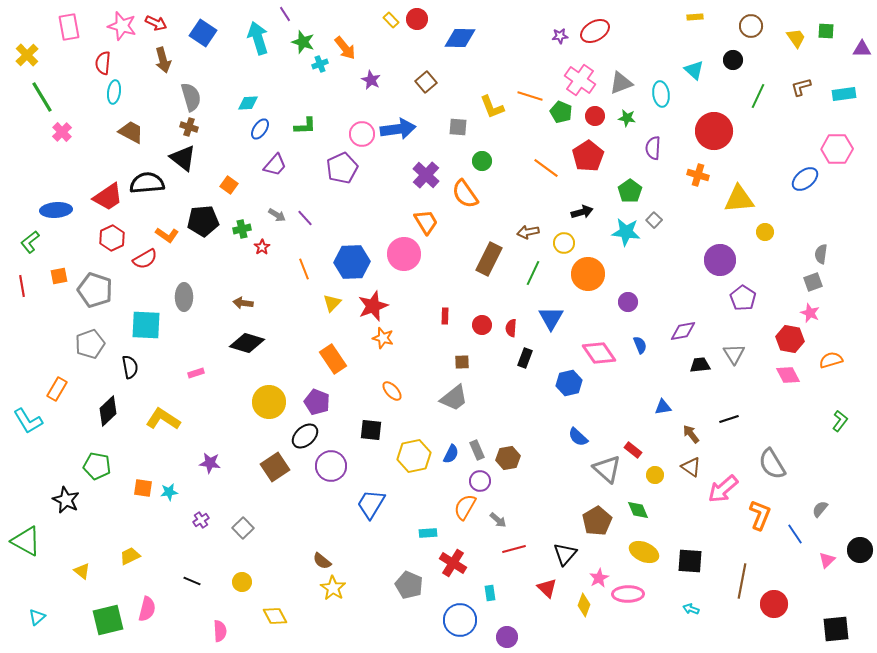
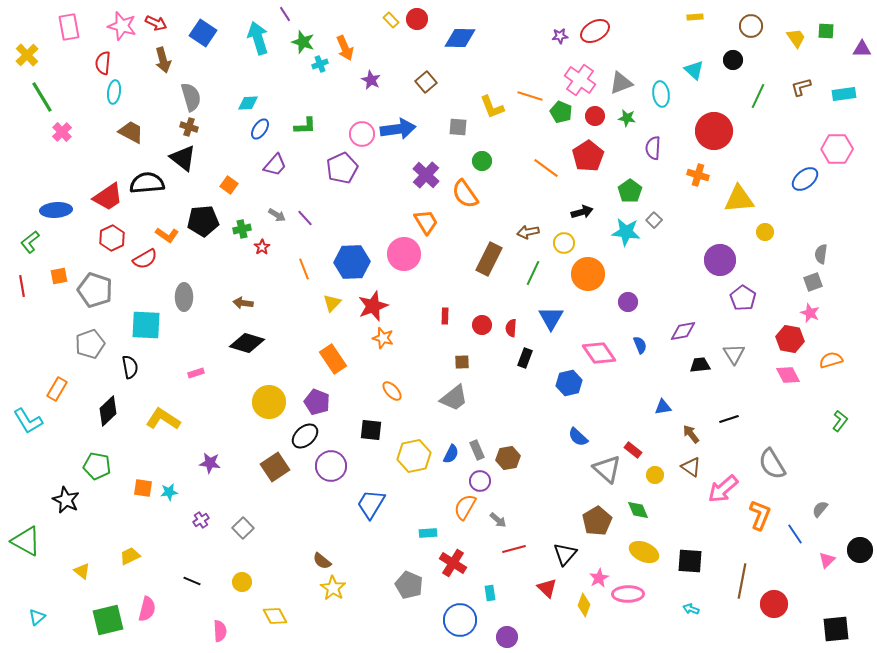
orange arrow at (345, 48): rotated 15 degrees clockwise
